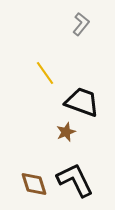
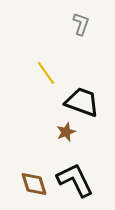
gray L-shape: rotated 20 degrees counterclockwise
yellow line: moved 1 px right
